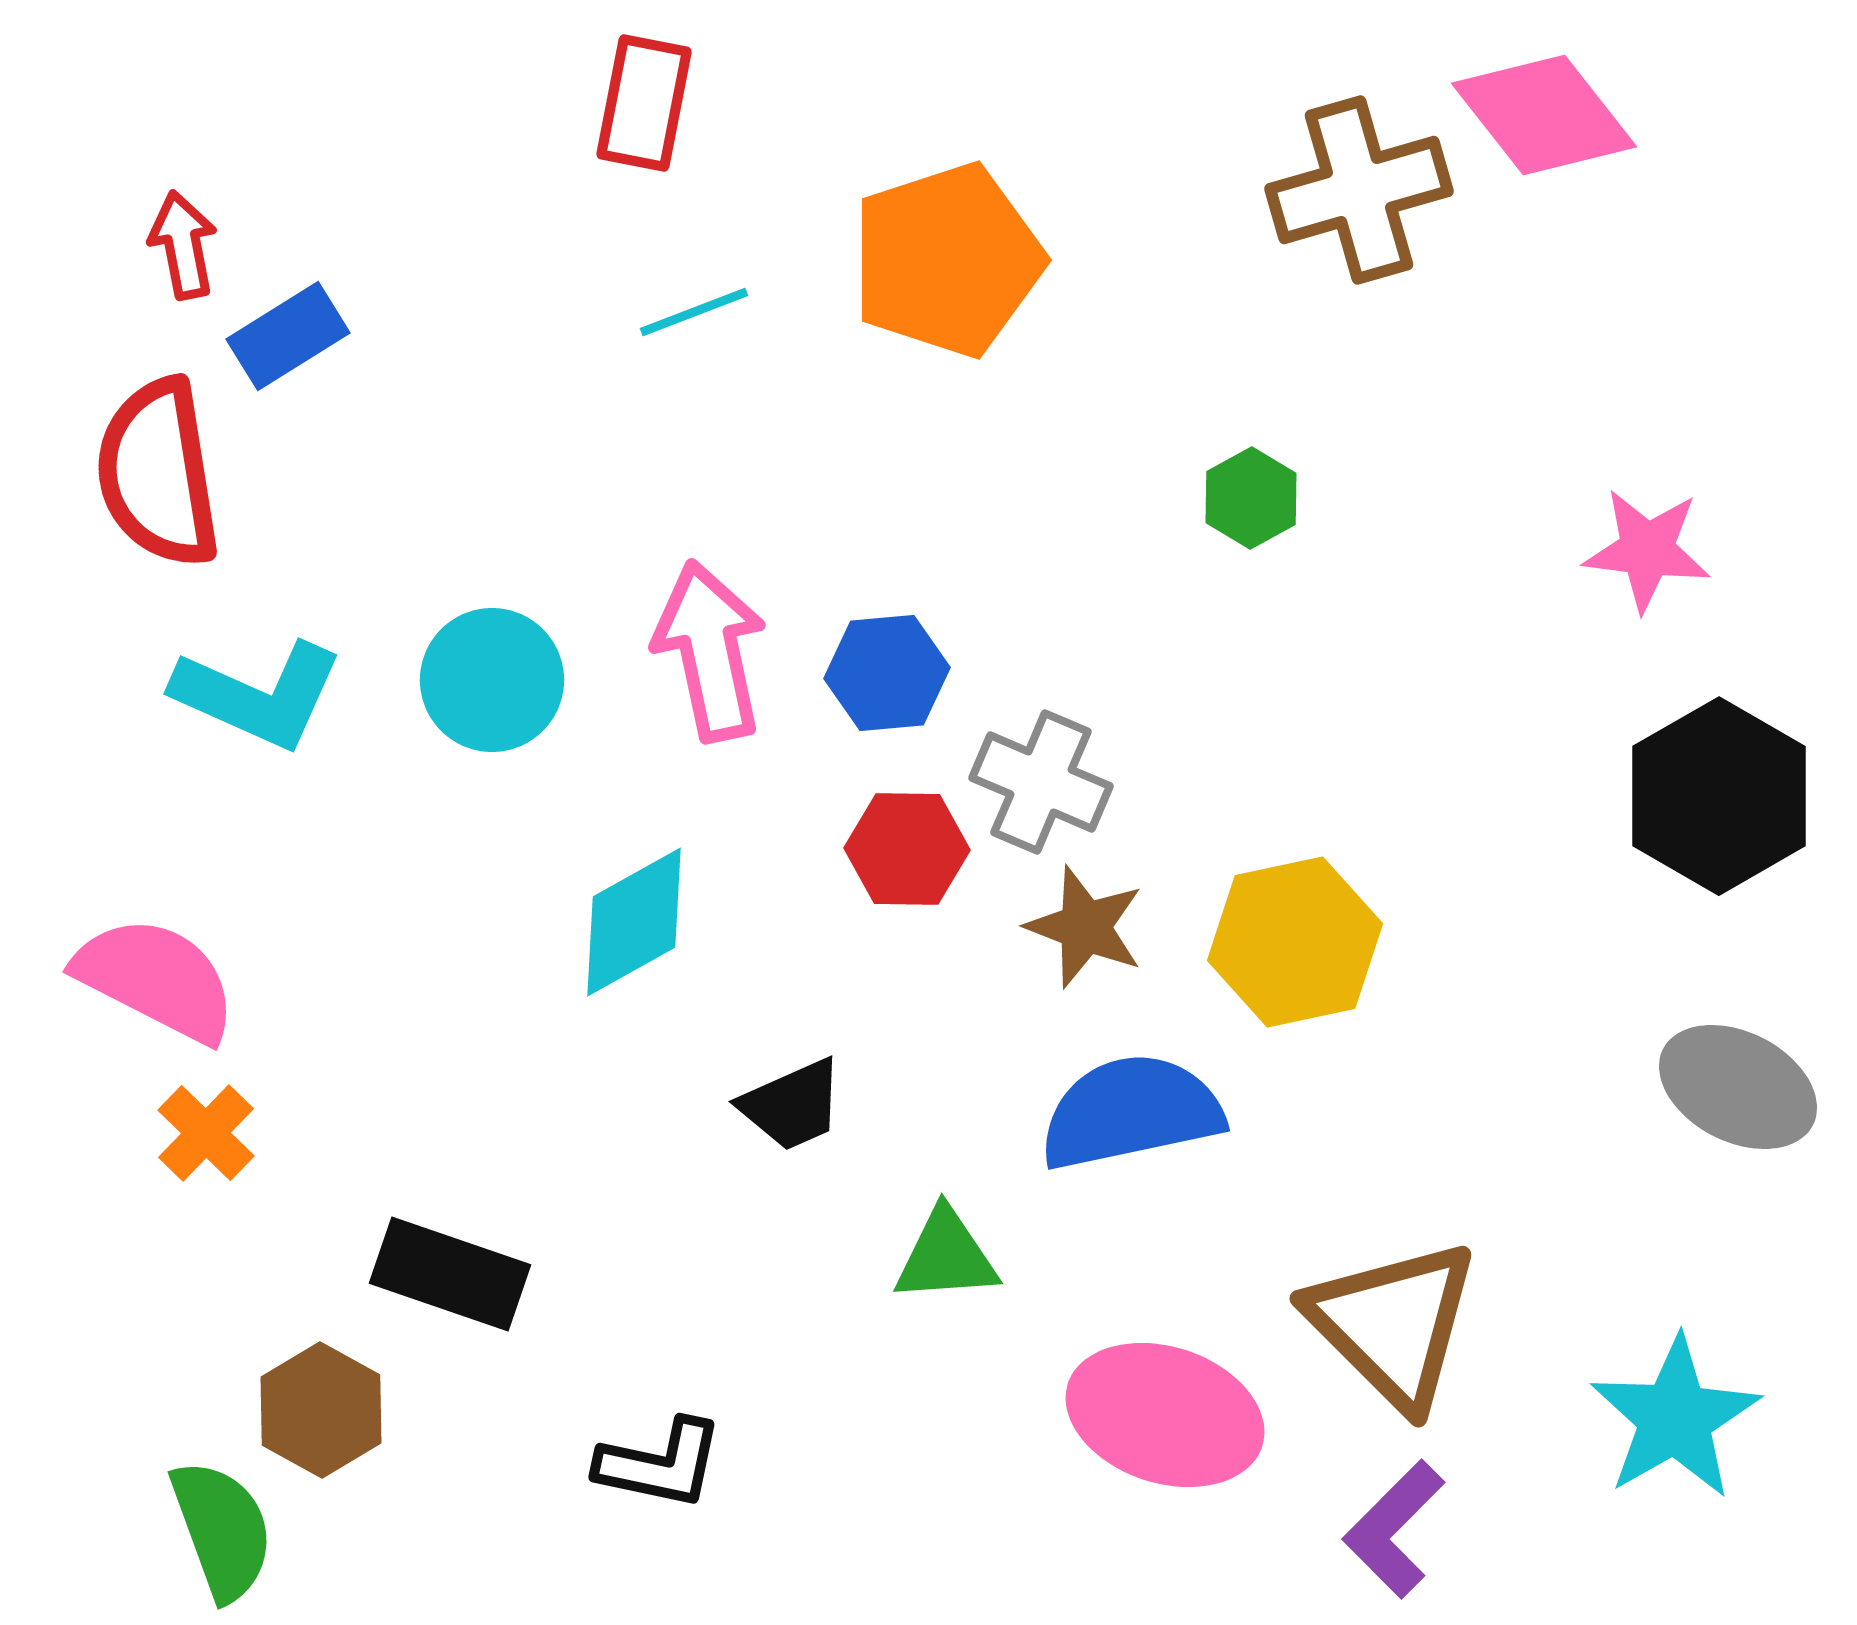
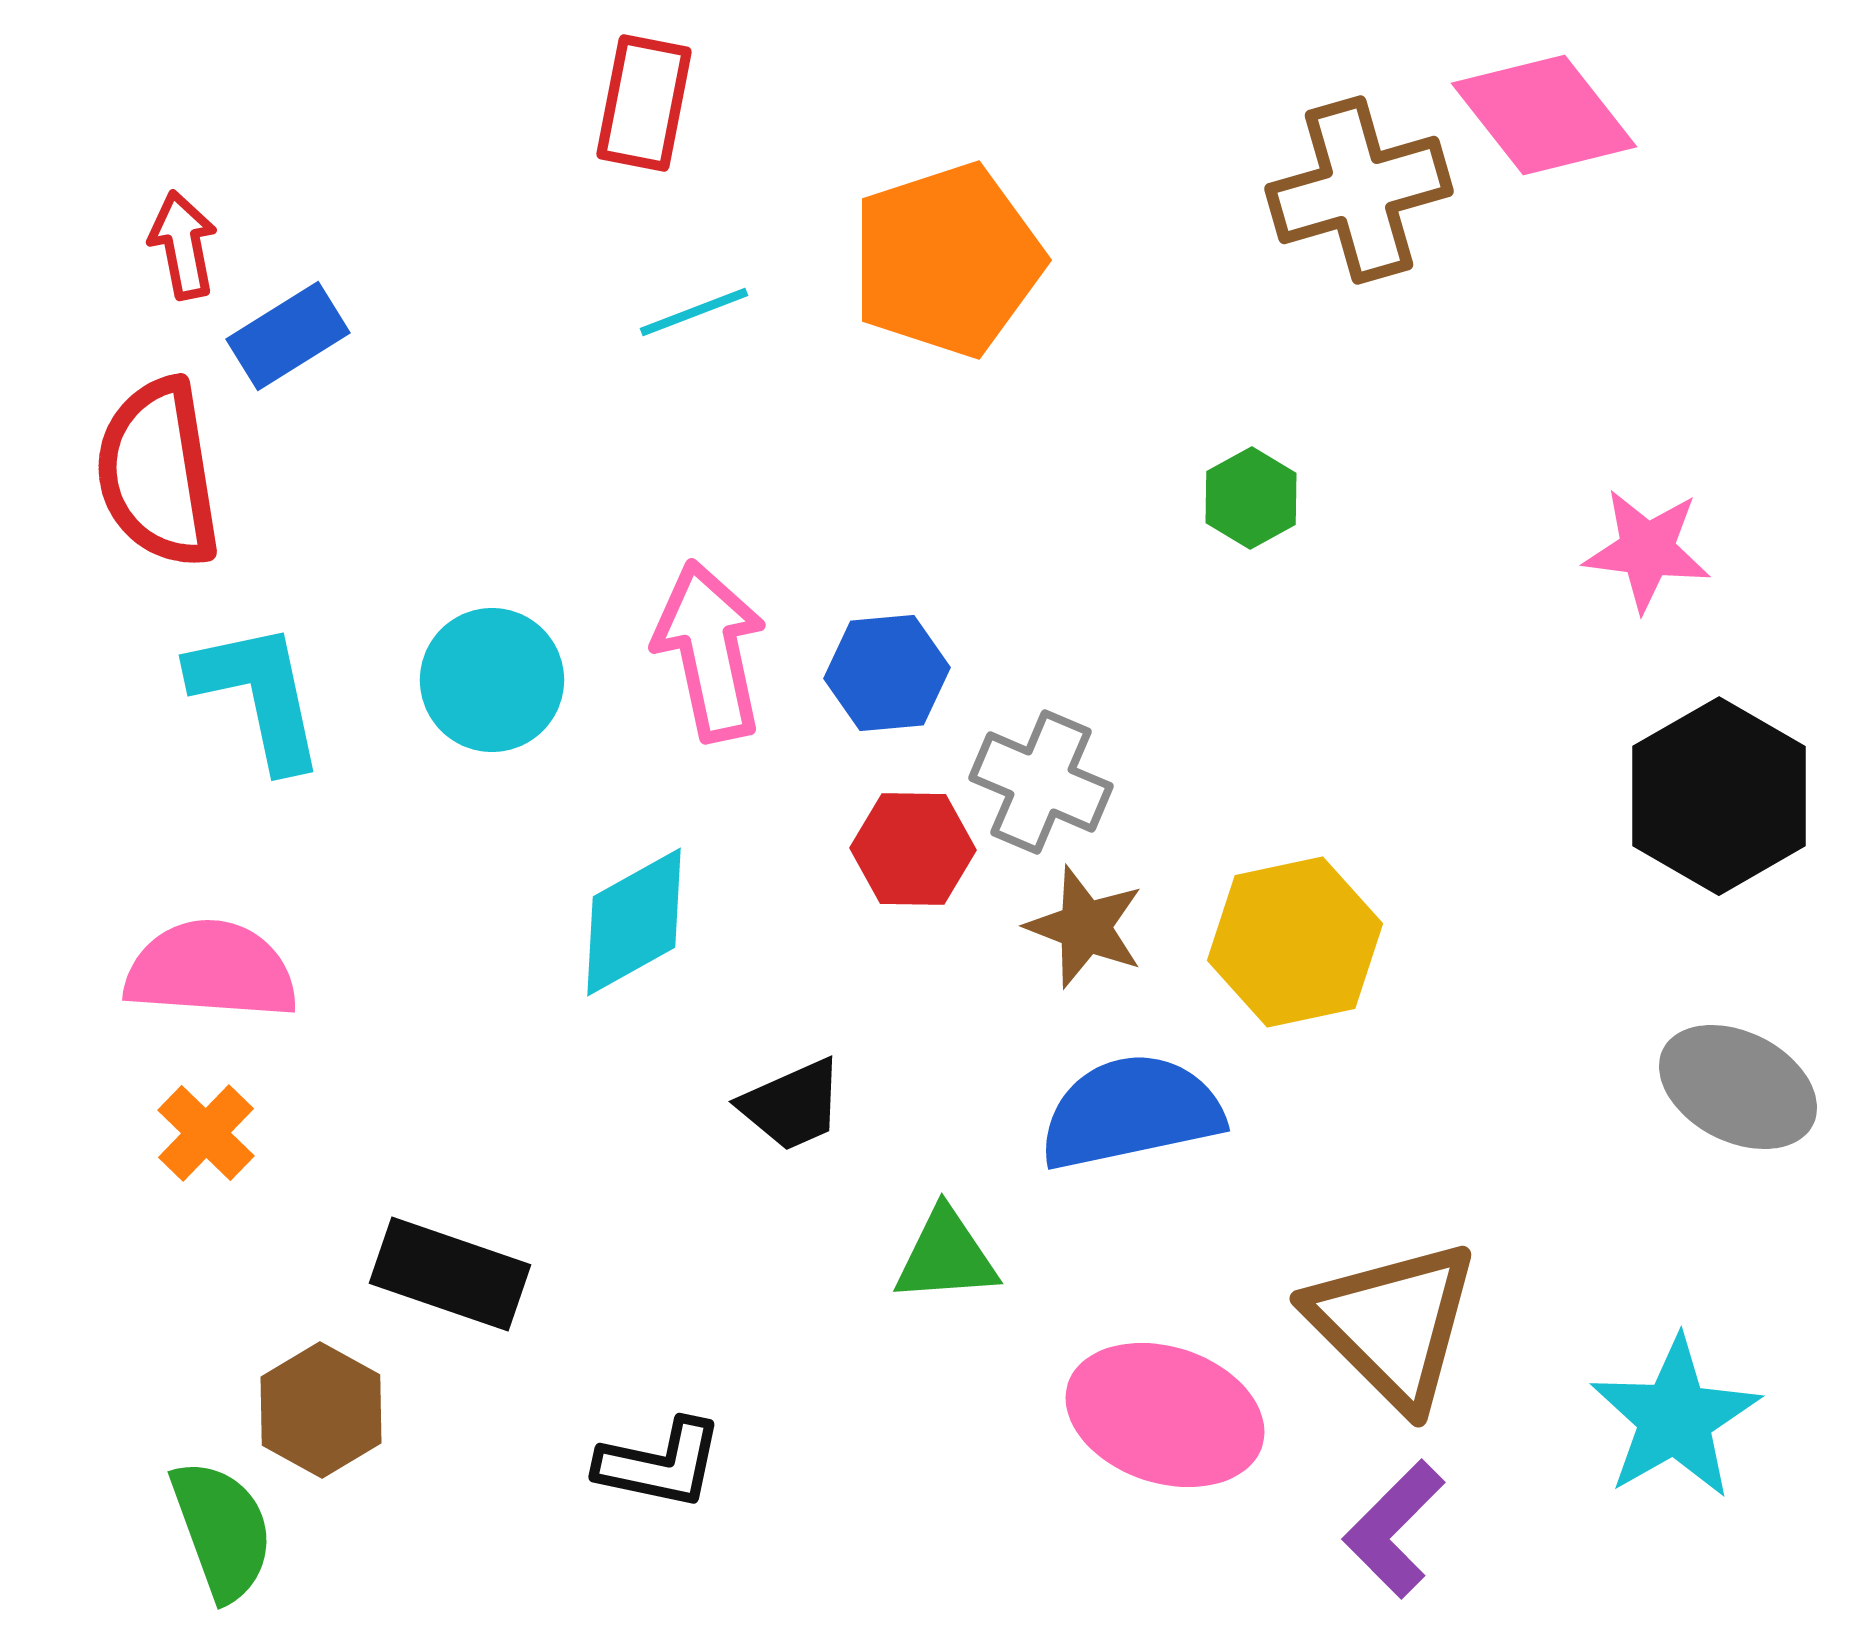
cyan L-shape: rotated 126 degrees counterclockwise
red hexagon: moved 6 px right
pink semicircle: moved 55 px right, 9 px up; rotated 23 degrees counterclockwise
